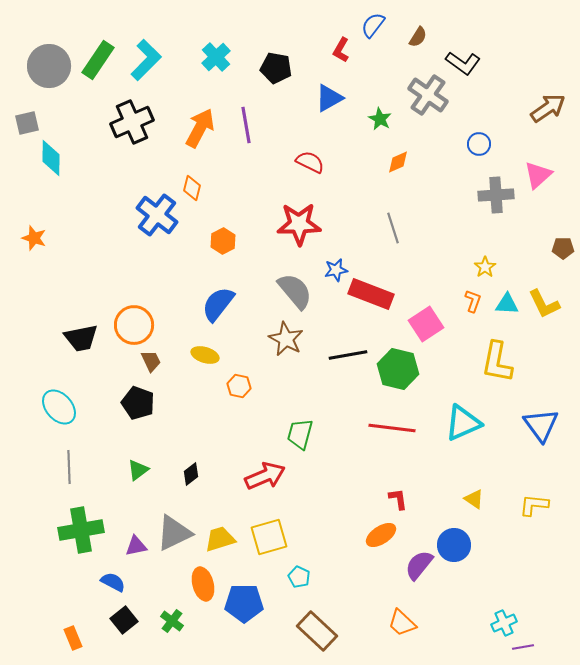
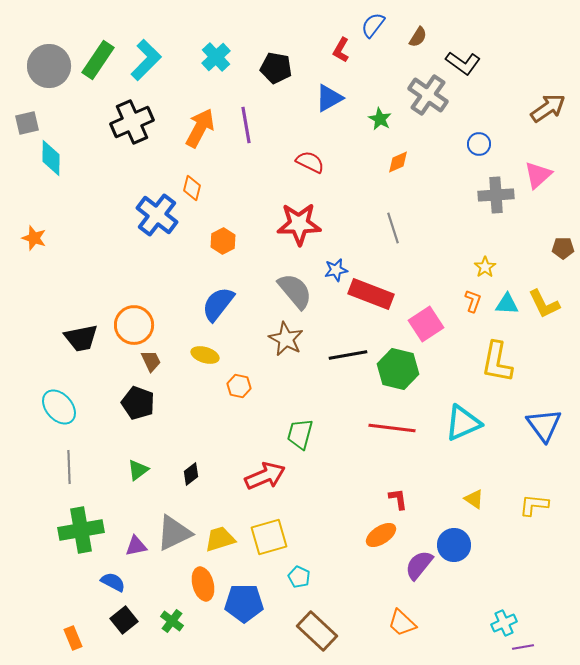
blue triangle at (541, 425): moved 3 px right
